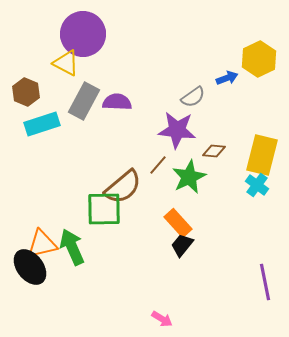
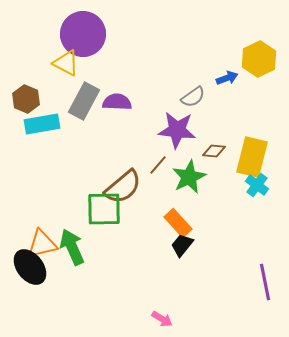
brown hexagon: moved 7 px down
cyan rectangle: rotated 8 degrees clockwise
yellow rectangle: moved 10 px left, 2 px down
